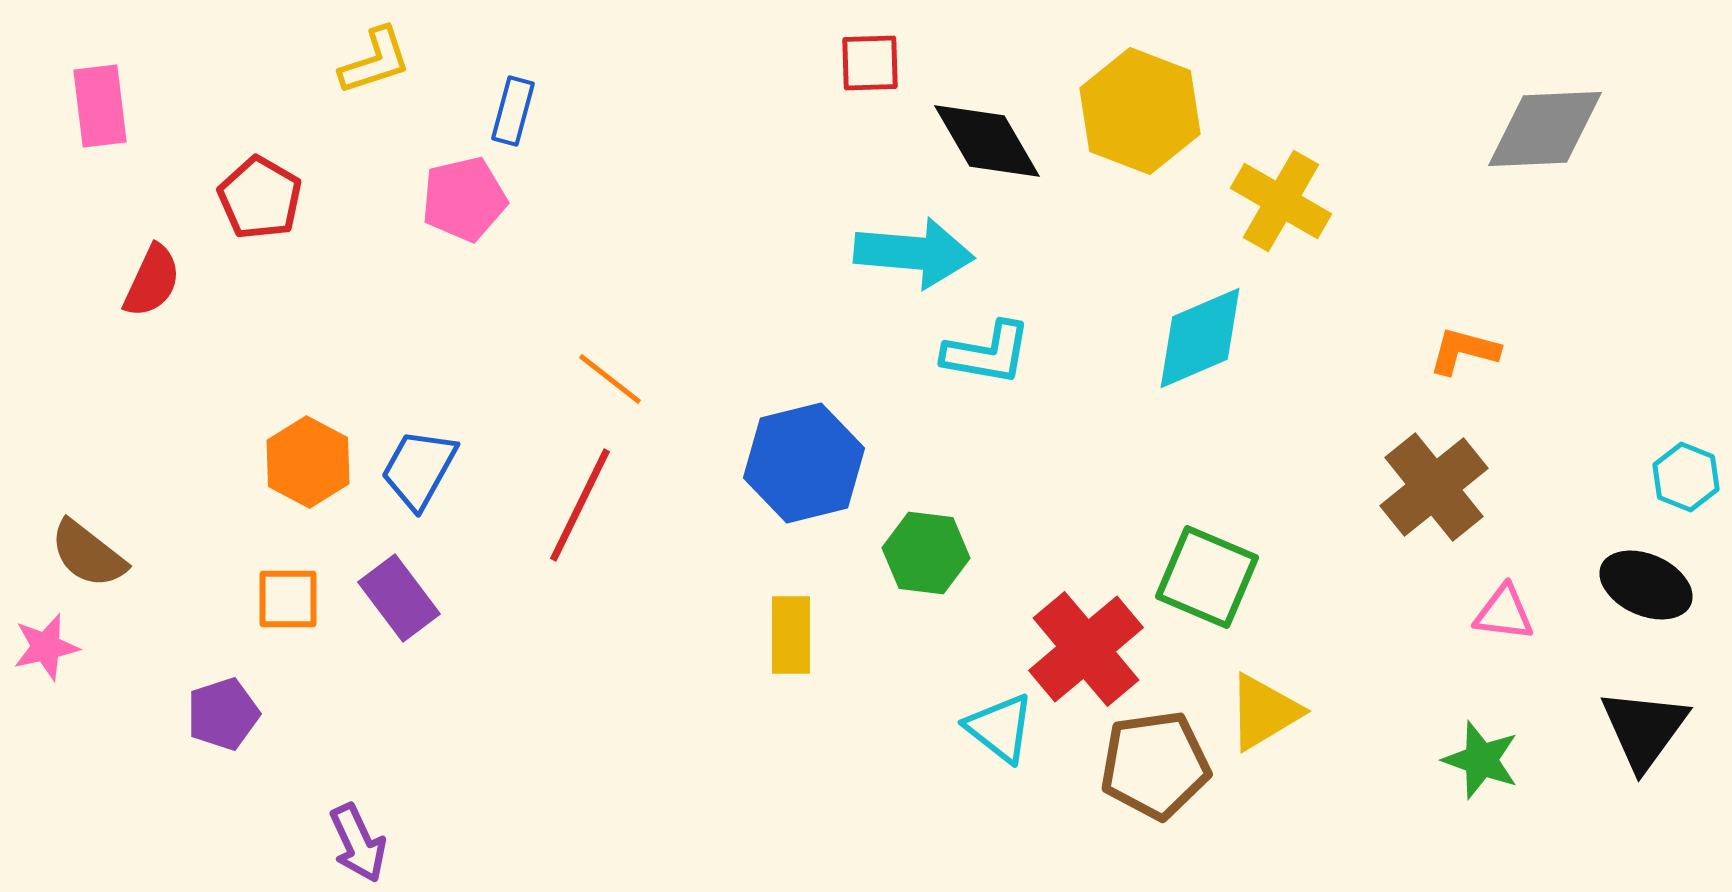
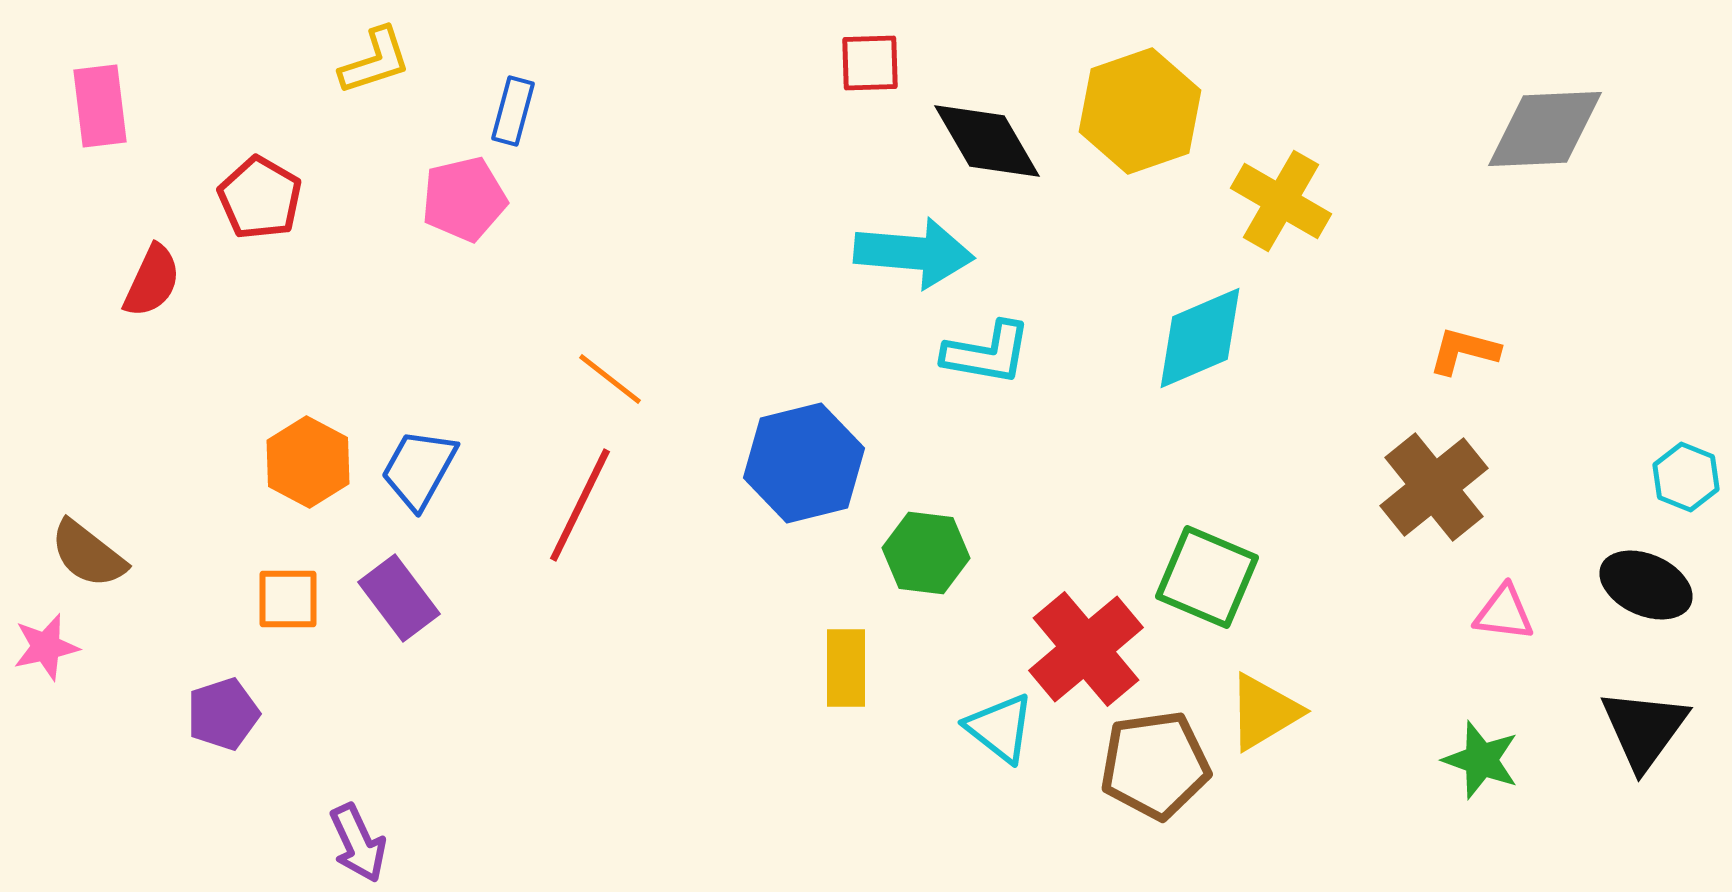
yellow hexagon: rotated 20 degrees clockwise
yellow rectangle: moved 55 px right, 33 px down
